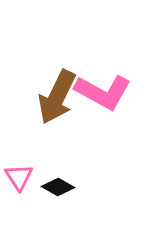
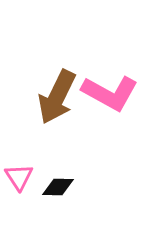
pink L-shape: moved 7 px right, 1 px down
black diamond: rotated 28 degrees counterclockwise
